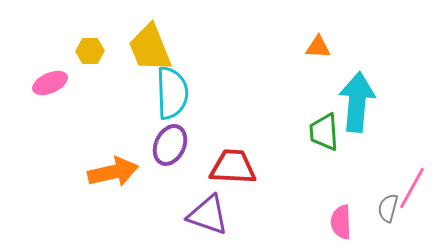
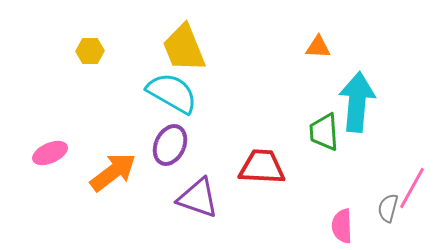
yellow trapezoid: moved 34 px right
pink ellipse: moved 70 px down
cyan semicircle: rotated 58 degrees counterclockwise
red trapezoid: moved 29 px right
orange arrow: rotated 24 degrees counterclockwise
purple triangle: moved 10 px left, 17 px up
pink semicircle: moved 1 px right, 4 px down
